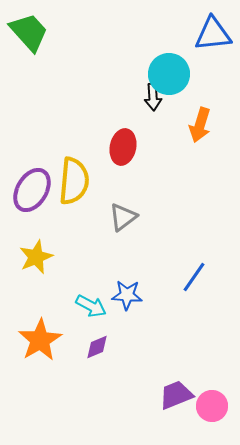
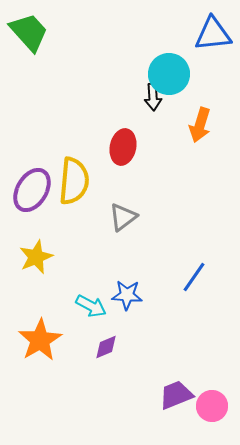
purple diamond: moved 9 px right
